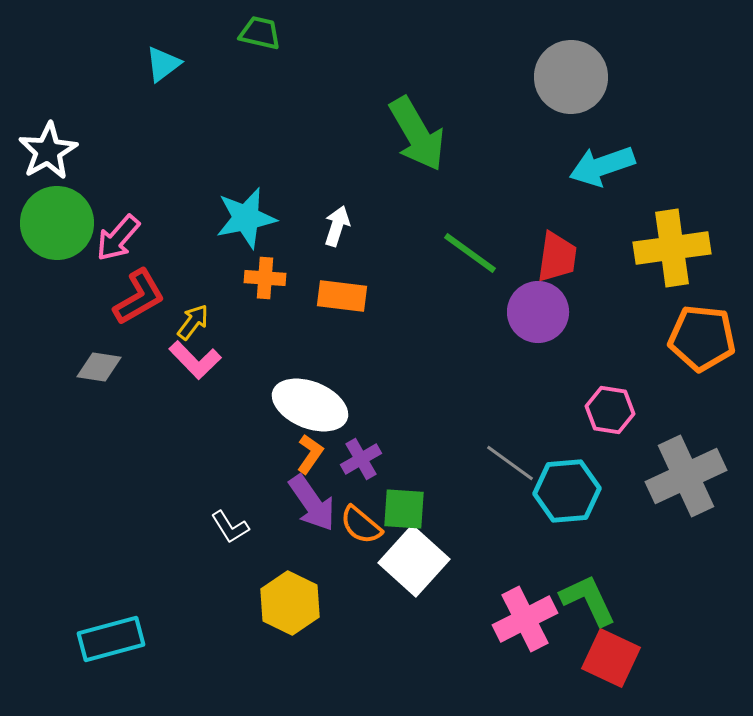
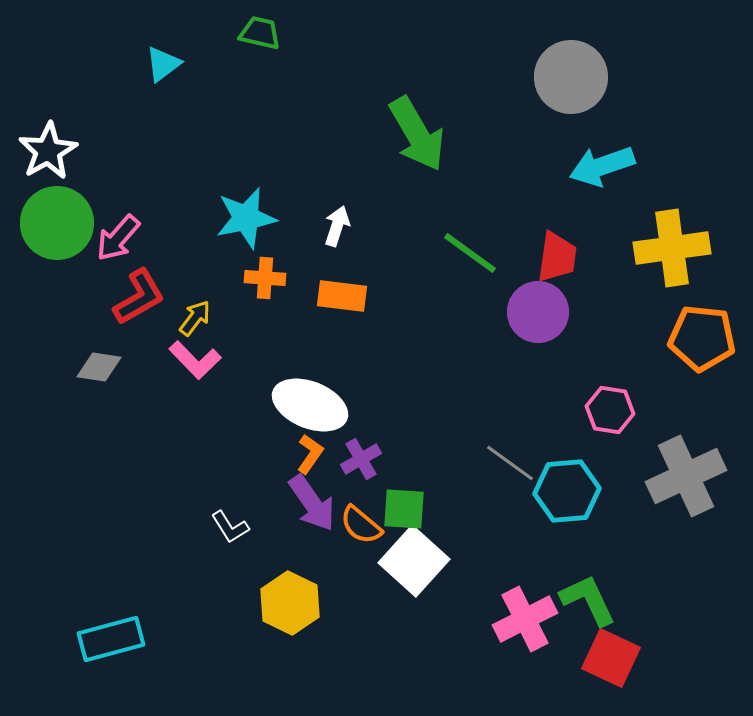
yellow arrow: moved 2 px right, 4 px up
